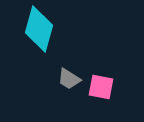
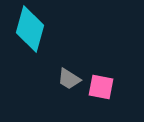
cyan diamond: moved 9 px left
